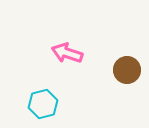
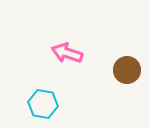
cyan hexagon: rotated 24 degrees clockwise
